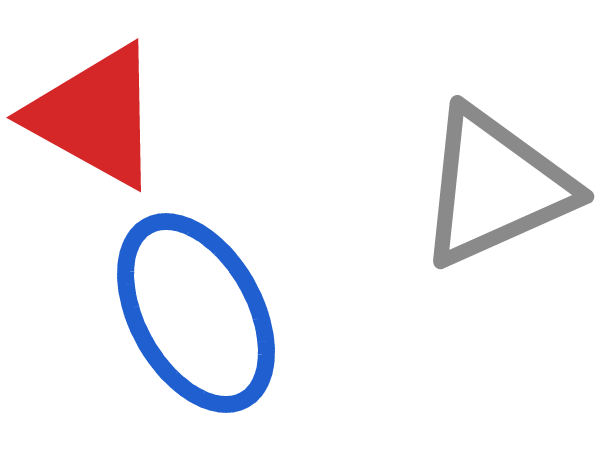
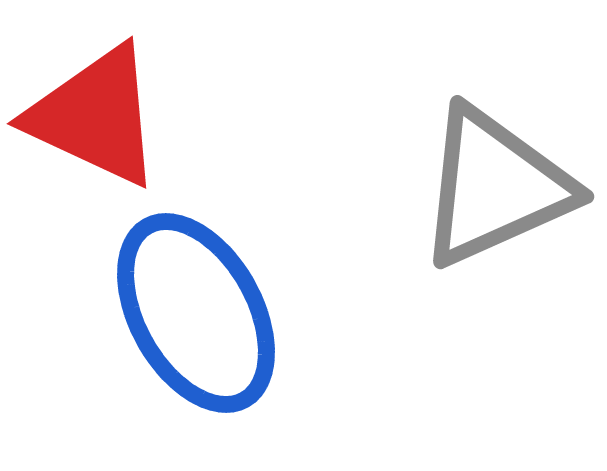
red triangle: rotated 4 degrees counterclockwise
